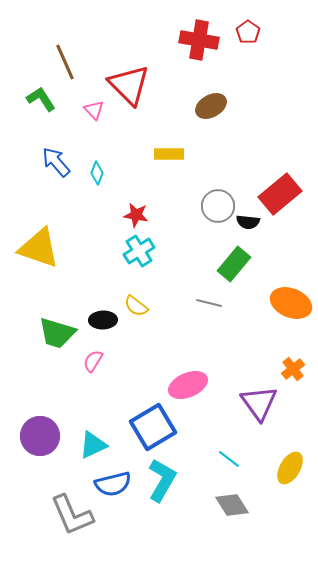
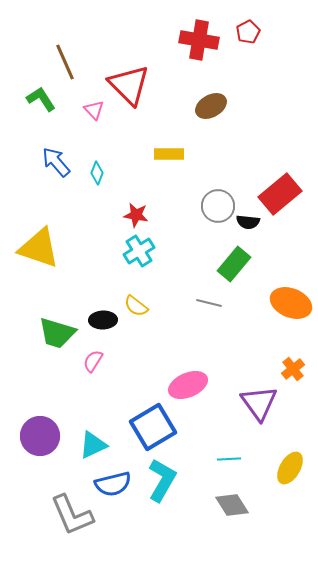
red pentagon: rotated 10 degrees clockwise
cyan line: rotated 40 degrees counterclockwise
